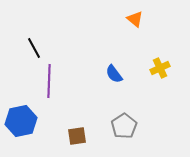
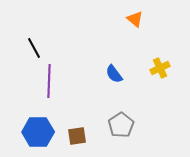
blue hexagon: moved 17 px right, 11 px down; rotated 12 degrees clockwise
gray pentagon: moved 3 px left, 1 px up
